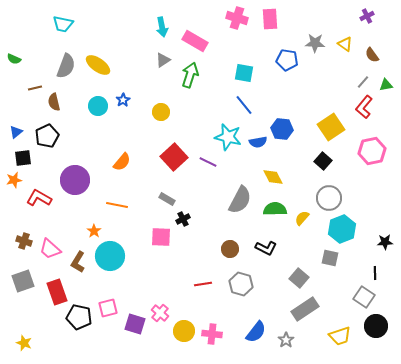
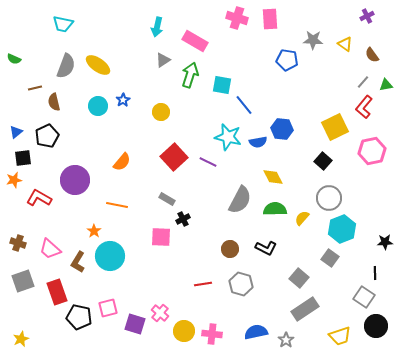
cyan arrow at (162, 27): moved 5 px left; rotated 24 degrees clockwise
gray star at (315, 43): moved 2 px left, 3 px up
cyan square at (244, 73): moved 22 px left, 12 px down
yellow square at (331, 127): moved 4 px right; rotated 8 degrees clockwise
brown cross at (24, 241): moved 6 px left, 2 px down
gray square at (330, 258): rotated 24 degrees clockwise
blue semicircle at (256, 332): rotated 140 degrees counterclockwise
yellow star at (24, 343): moved 3 px left, 4 px up; rotated 28 degrees clockwise
